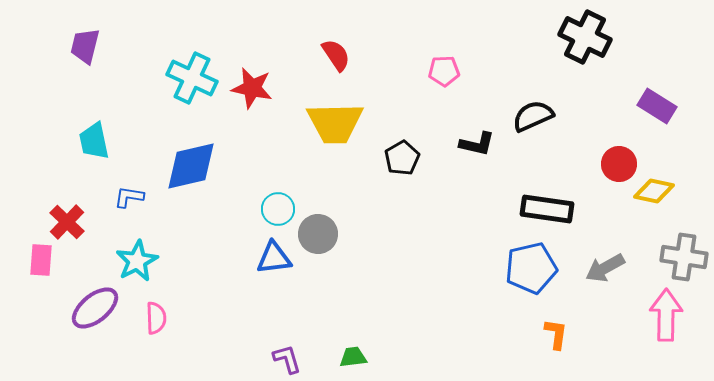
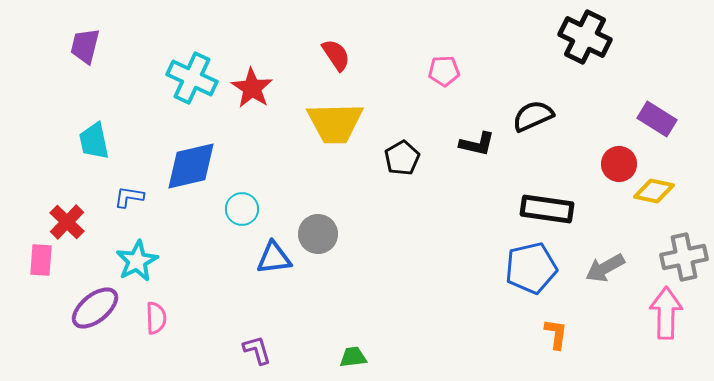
red star: rotated 21 degrees clockwise
purple rectangle: moved 13 px down
cyan circle: moved 36 px left
gray cross: rotated 21 degrees counterclockwise
pink arrow: moved 2 px up
purple L-shape: moved 30 px left, 9 px up
